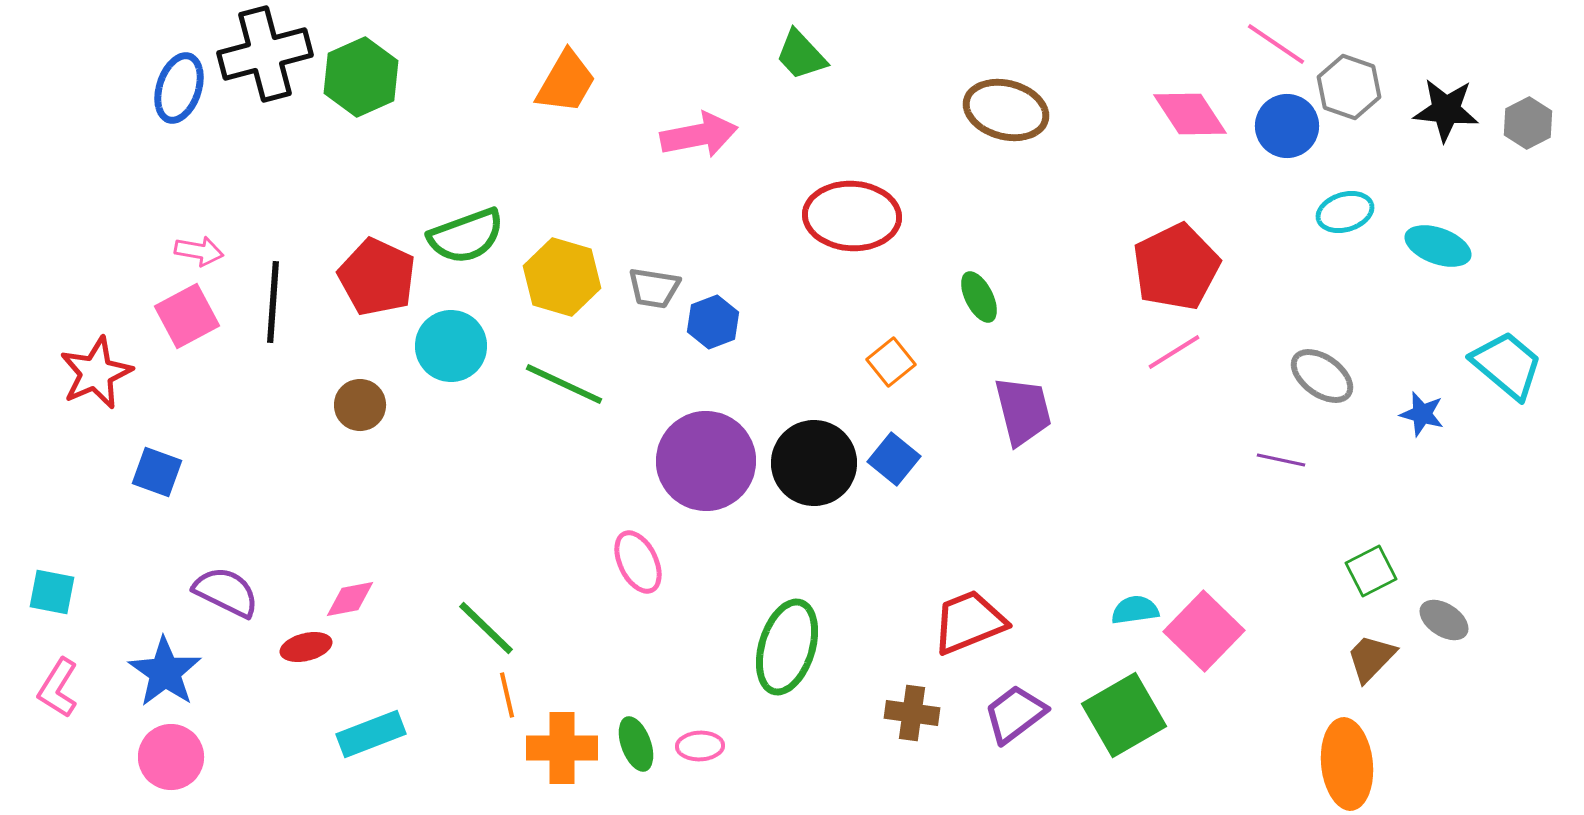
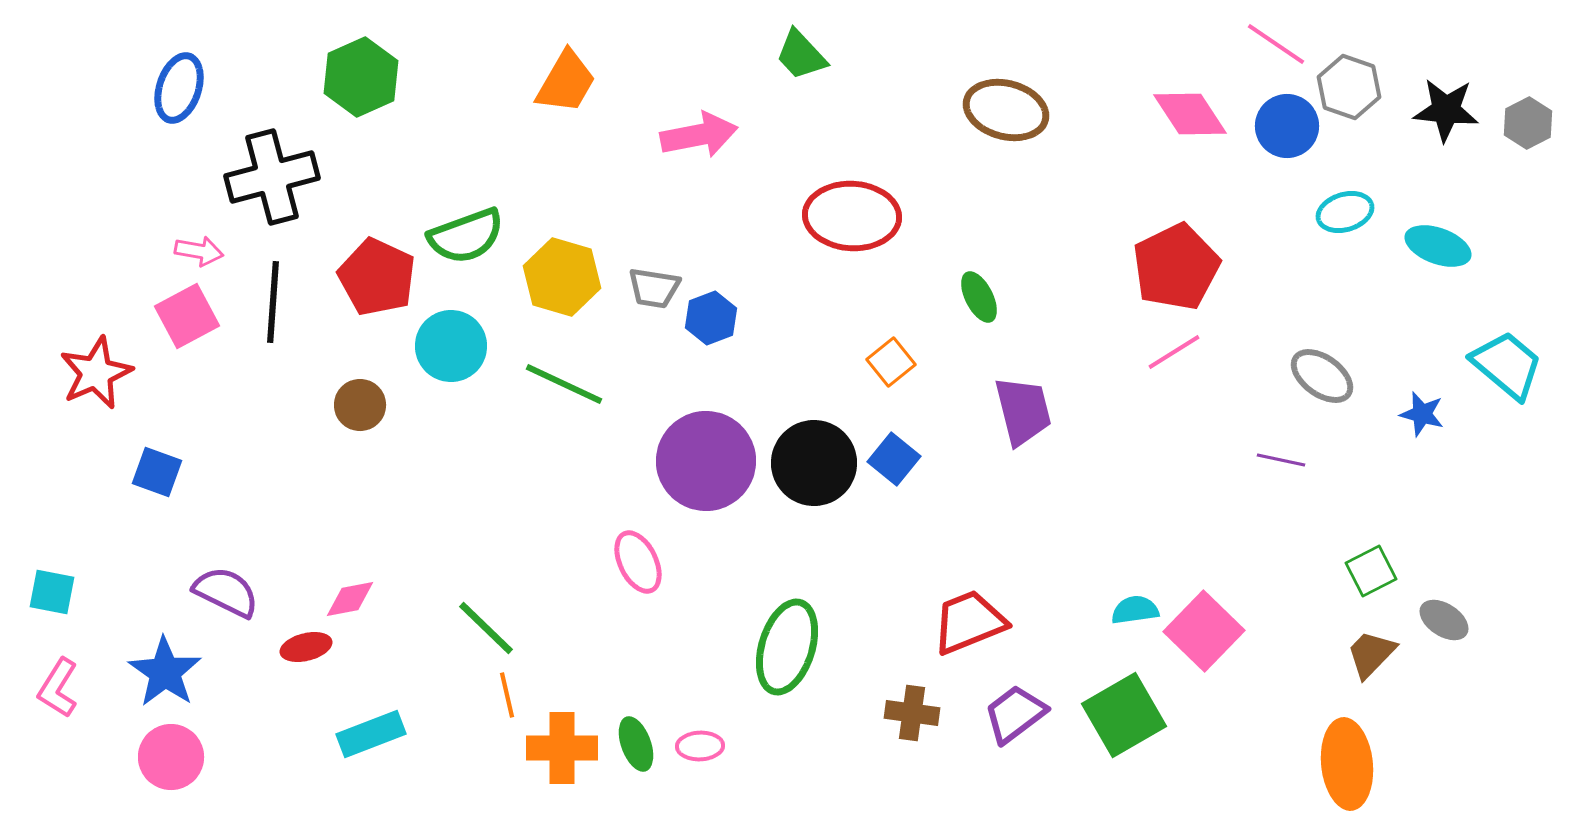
black cross at (265, 54): moved 7 px right, 123 px down
blue hexagon at (713, 322): moved 2 px left, 4 px up
brown trapezoid at (1371, 658): moved 4 px up
